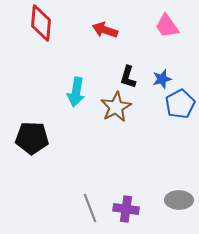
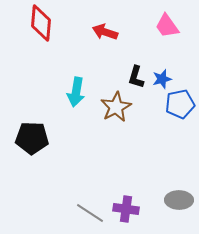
red arrow: moved 2 px down
black L-shape: moved 8 px right
blue pentagon: rotated 16 degrees clockwise
gray line: moved 5 px down; rotated 36 degrees counterclockwise
